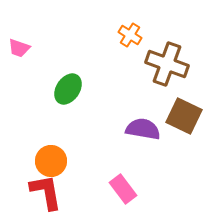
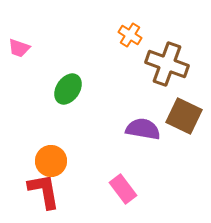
red L-shape: moved 2 px left, 1 px up
